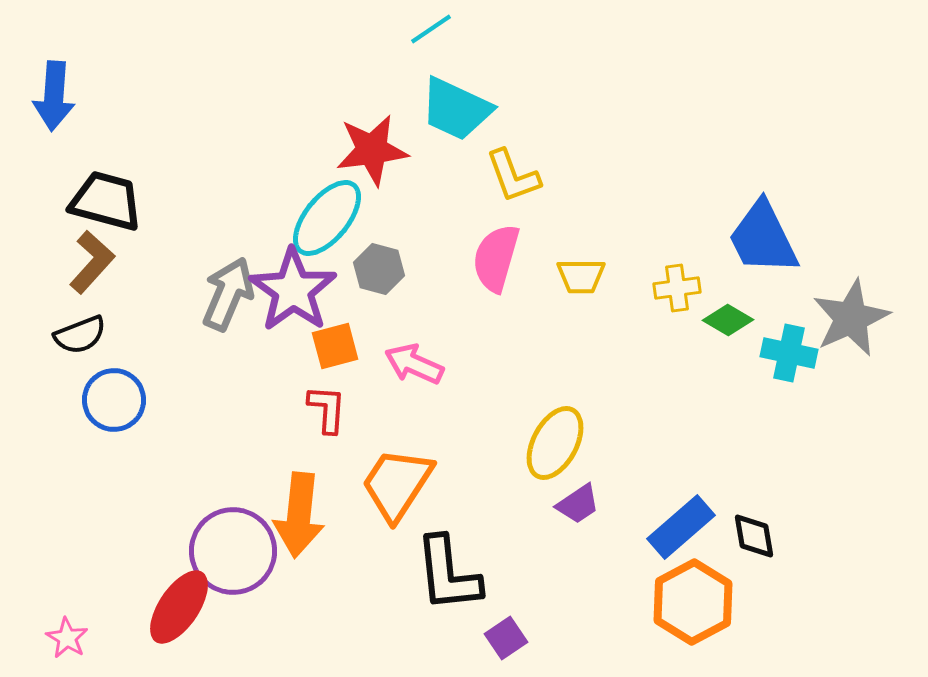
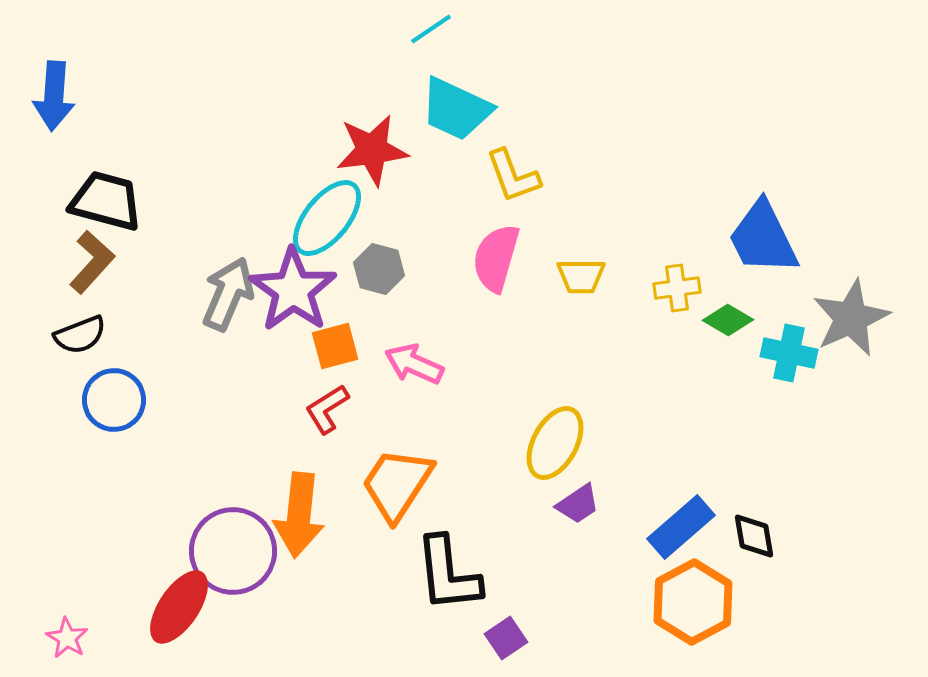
red L-shape: rotated 126 degrees counterclockwise
